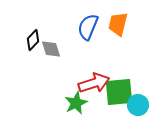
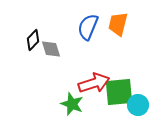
green star: moved 4 px left, 1 px down; rotated 25 degrees counterclockwise
